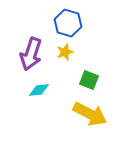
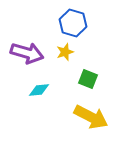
blue hexagon: moved 5 px right
purple arrow: moved 4 px left, 1 px up; rotated 92 degrees counterclockwise
green square: moved 1 px left, 1 px up
yellow arrow: moved 1 px right, 3 px down
